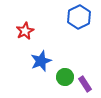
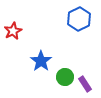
blue hexagon: moved 2 px down
red star: moved 12 px left
blue star: rotated 15 degrees counterclockwise
